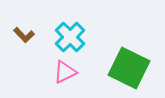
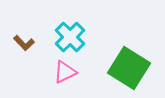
brown L-shape: moved 8 px down
green square: rotated 6 degrees clockwise
